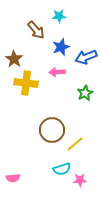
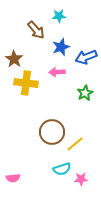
brown circle: moved 2 px down
pink star: moved 1 px right, 1 px up
